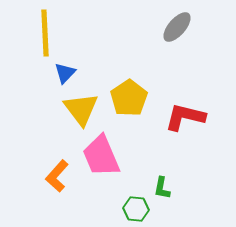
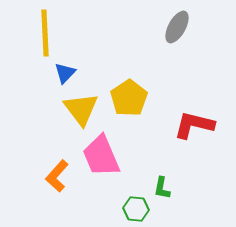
gray ellipse: rotated 12 degrees counterclockwise
red L-shape: moved 9 px right, 8 px down
